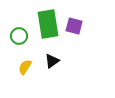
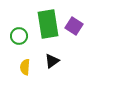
purple square: rotated 18 degrees clockwise
yellow semicircle: rotated 28 degrees counterclockwise
